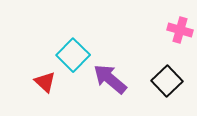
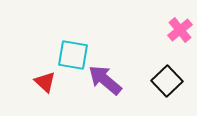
pink cross: rotated 35 degrees clockwise
cyan square: rotated 36 degrees counterclockwise
purple arrow: moved 5 px left, 1 px down
